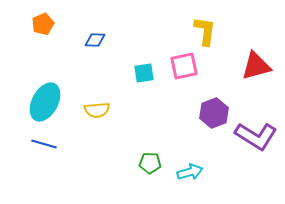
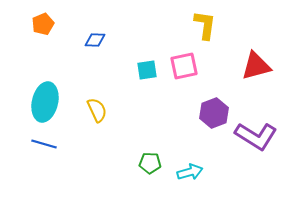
yellow L-shape: moved 6 px up
cyan square: moved 3 px right, 3 px up
cyan ellipse: rotated 15 degrees counterclockwise
yellow semicircle: rotated 110 degrees counterclockwise
